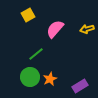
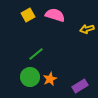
pink semicircle: moved 14 px up; rotated 66 degrees clockwise
